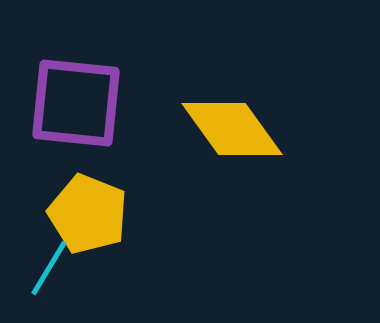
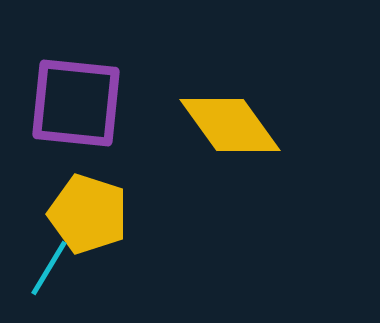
yellow diamond: moved 2 px left, 4 px up
yellow pentagon: rotated 4 degrees counterclockwise
